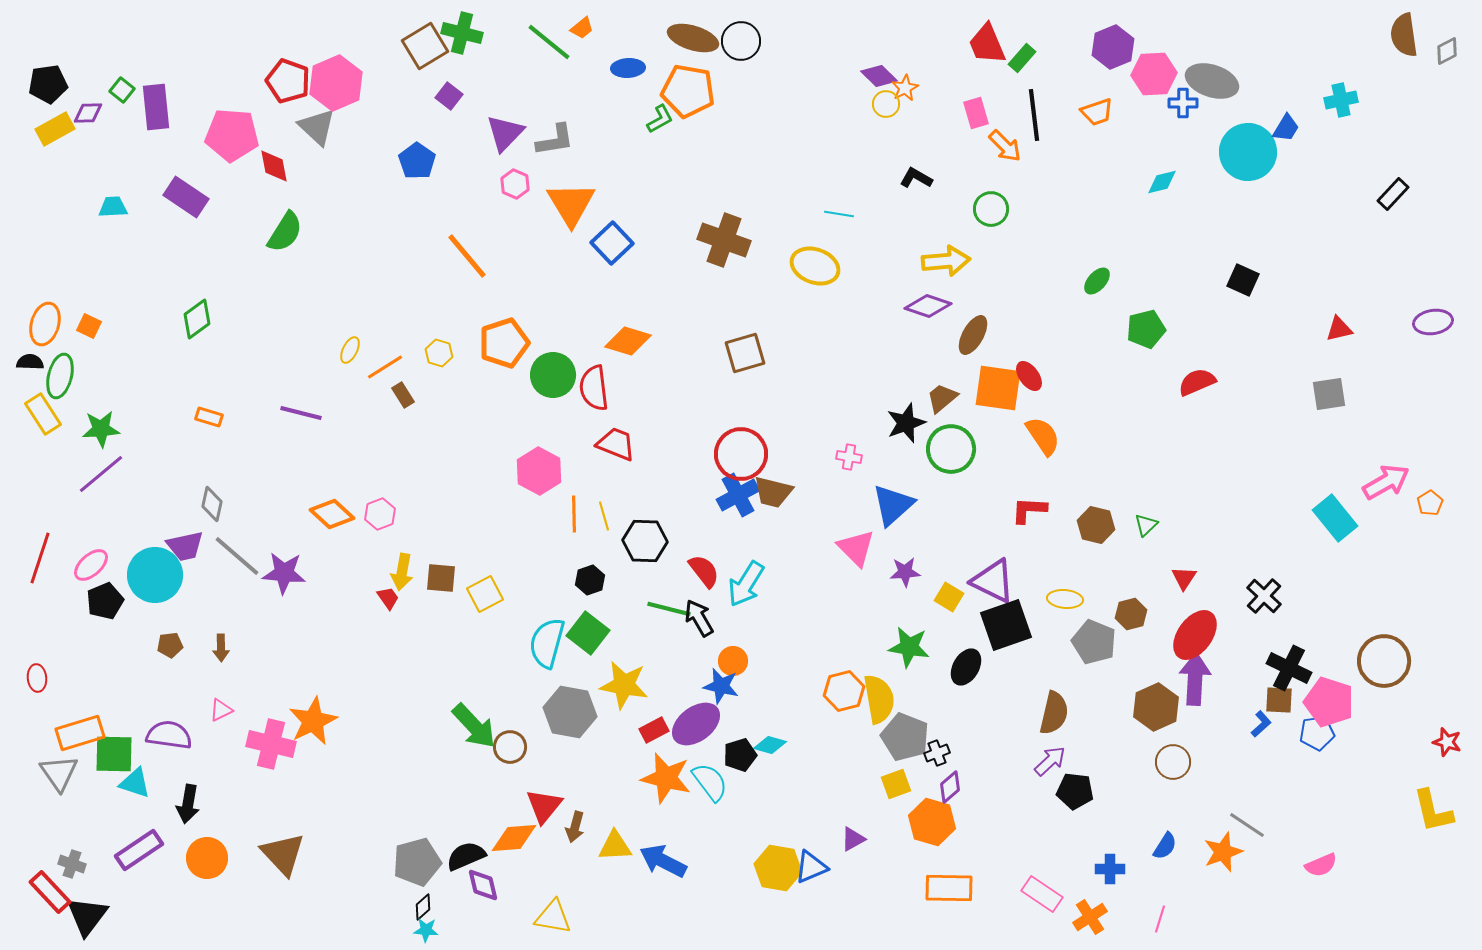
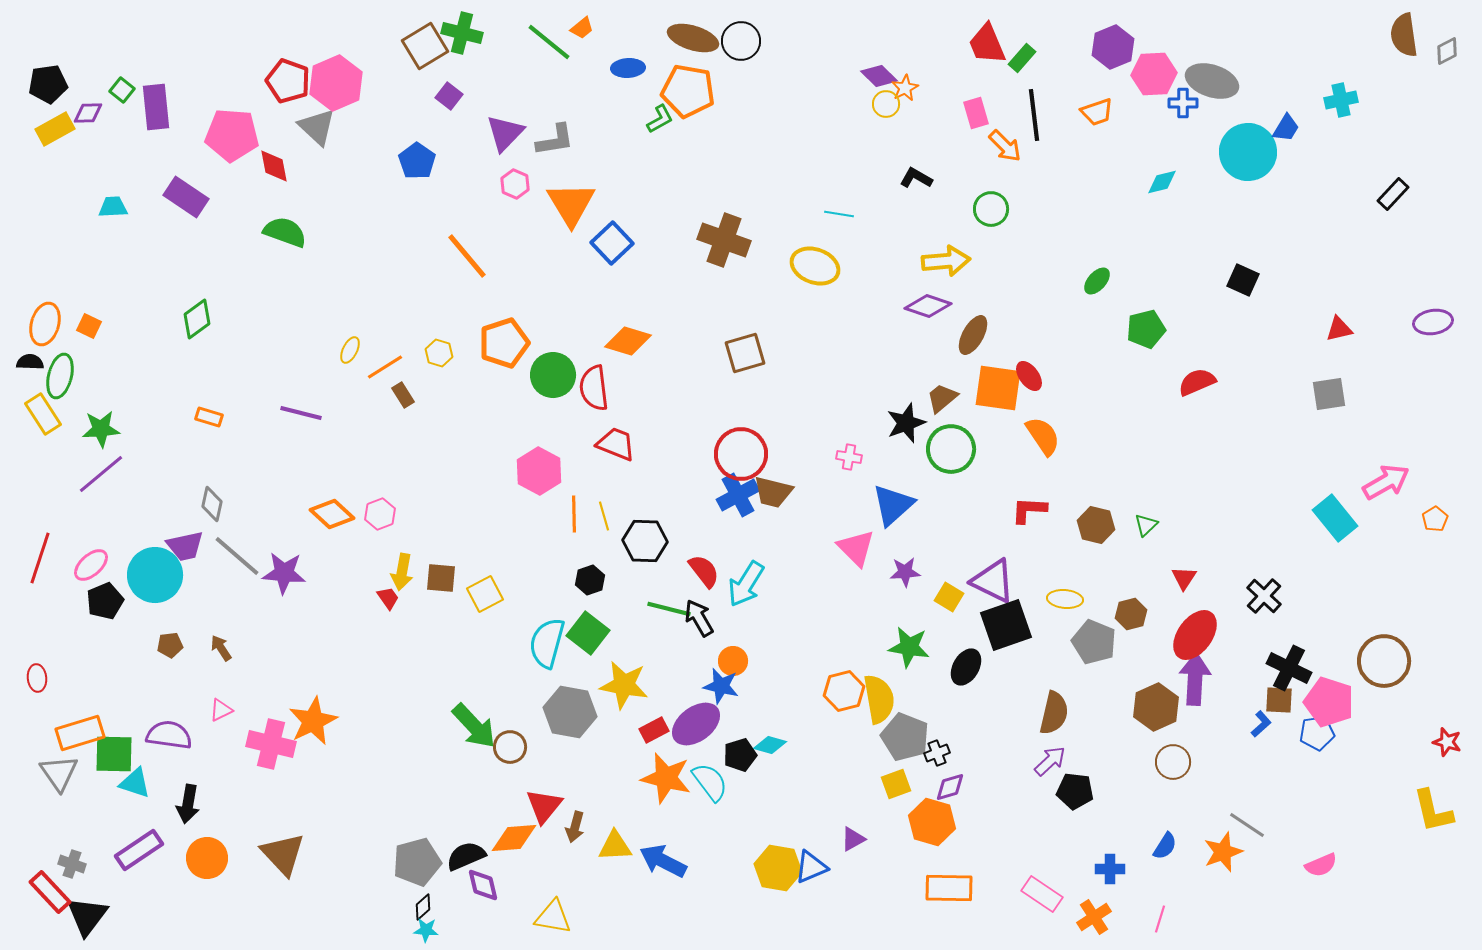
green semicircle at (285, 232): rotated 102 degrees counterclockwise
orange pentagon at (1430, 503): moved 5 px right, 16 px down
brown arrow at (221, 648): rotated 148 degrees clockwise
purple diamond at (950, 787): rotated 24 degrees clockwise
orange cross at (1090, 917): moved 4 px right
